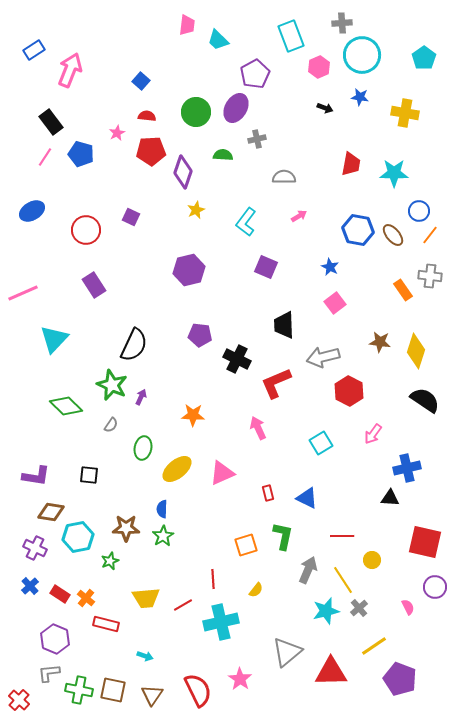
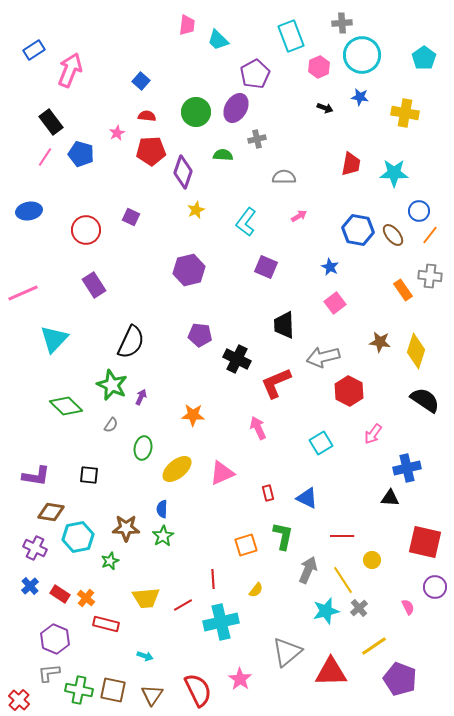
blue ellipse at (32, 211): moved 3 px left; rotated 20 degrees clockwise
black semicircle at (134, 345): moved 3 px left, 3 px up
